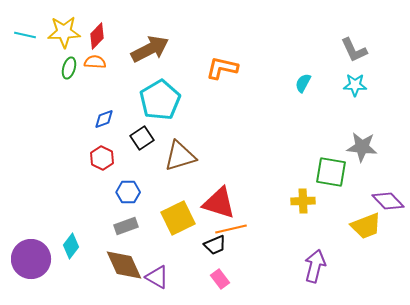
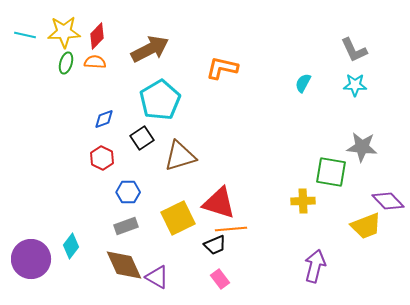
green ellipse: moved 3 px left, 5 px up
orange line: rotated 8 degrees clockwise
